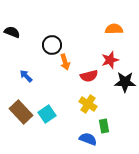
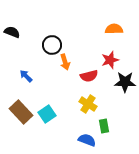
blue semicircle: moved 1 px left, 1 px down
